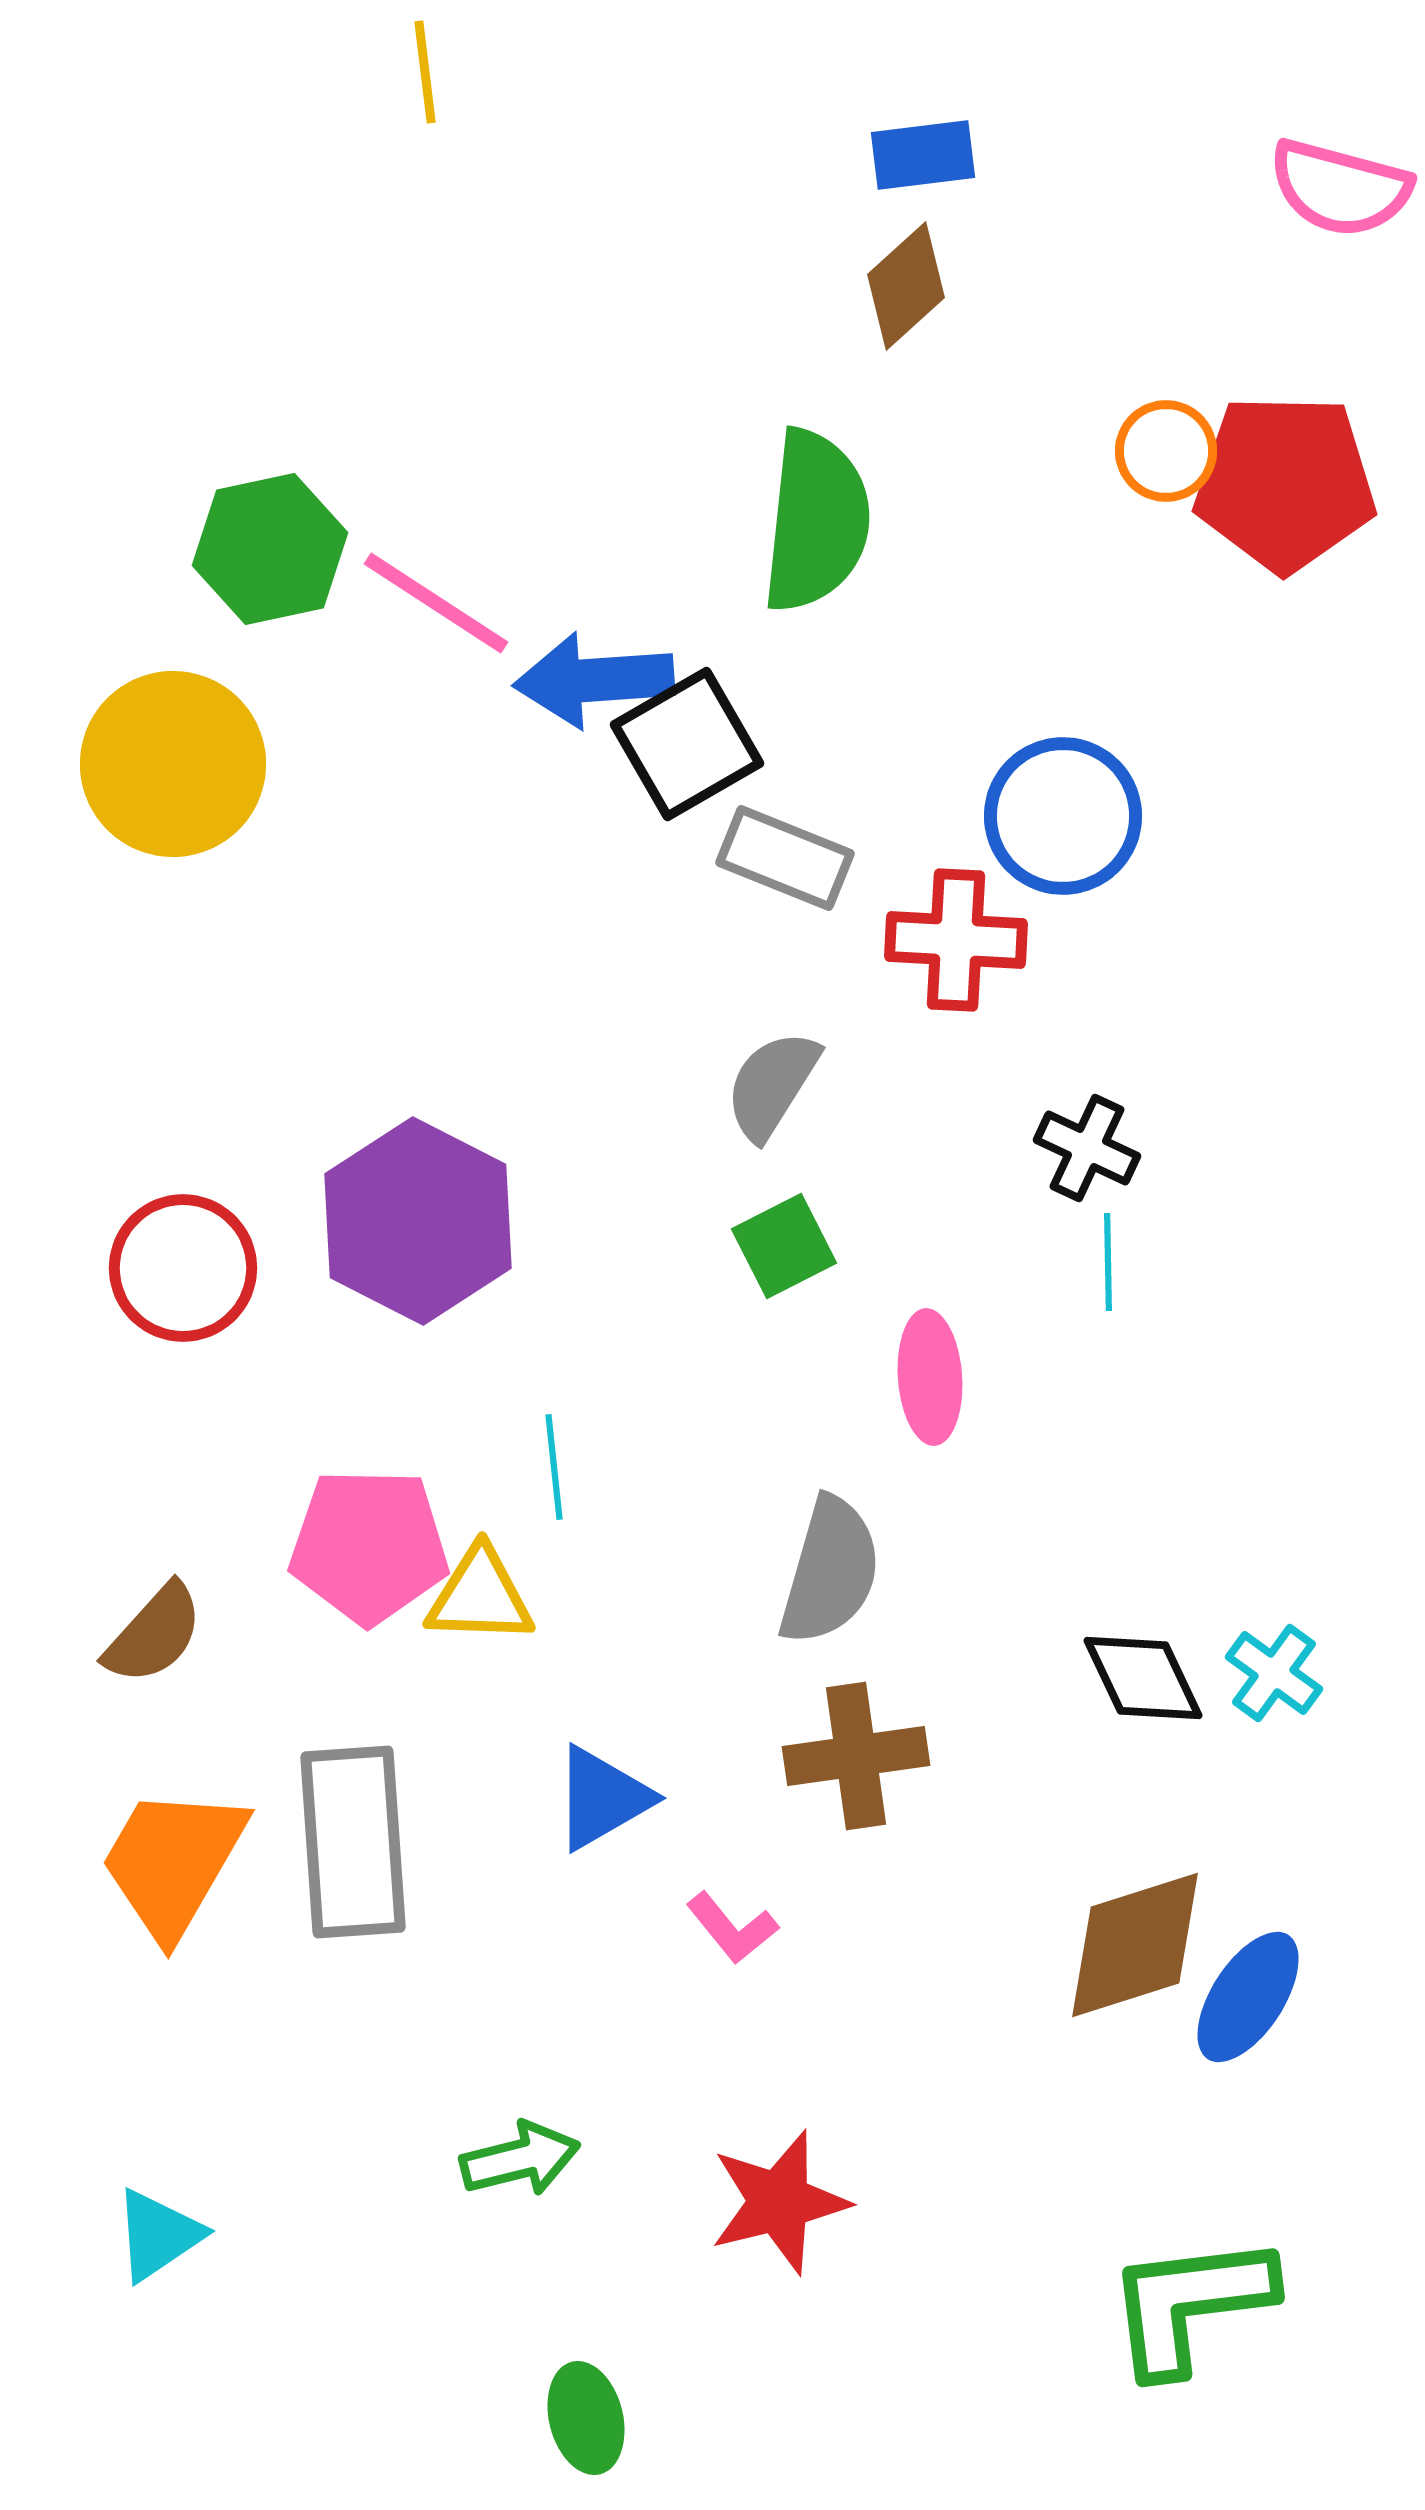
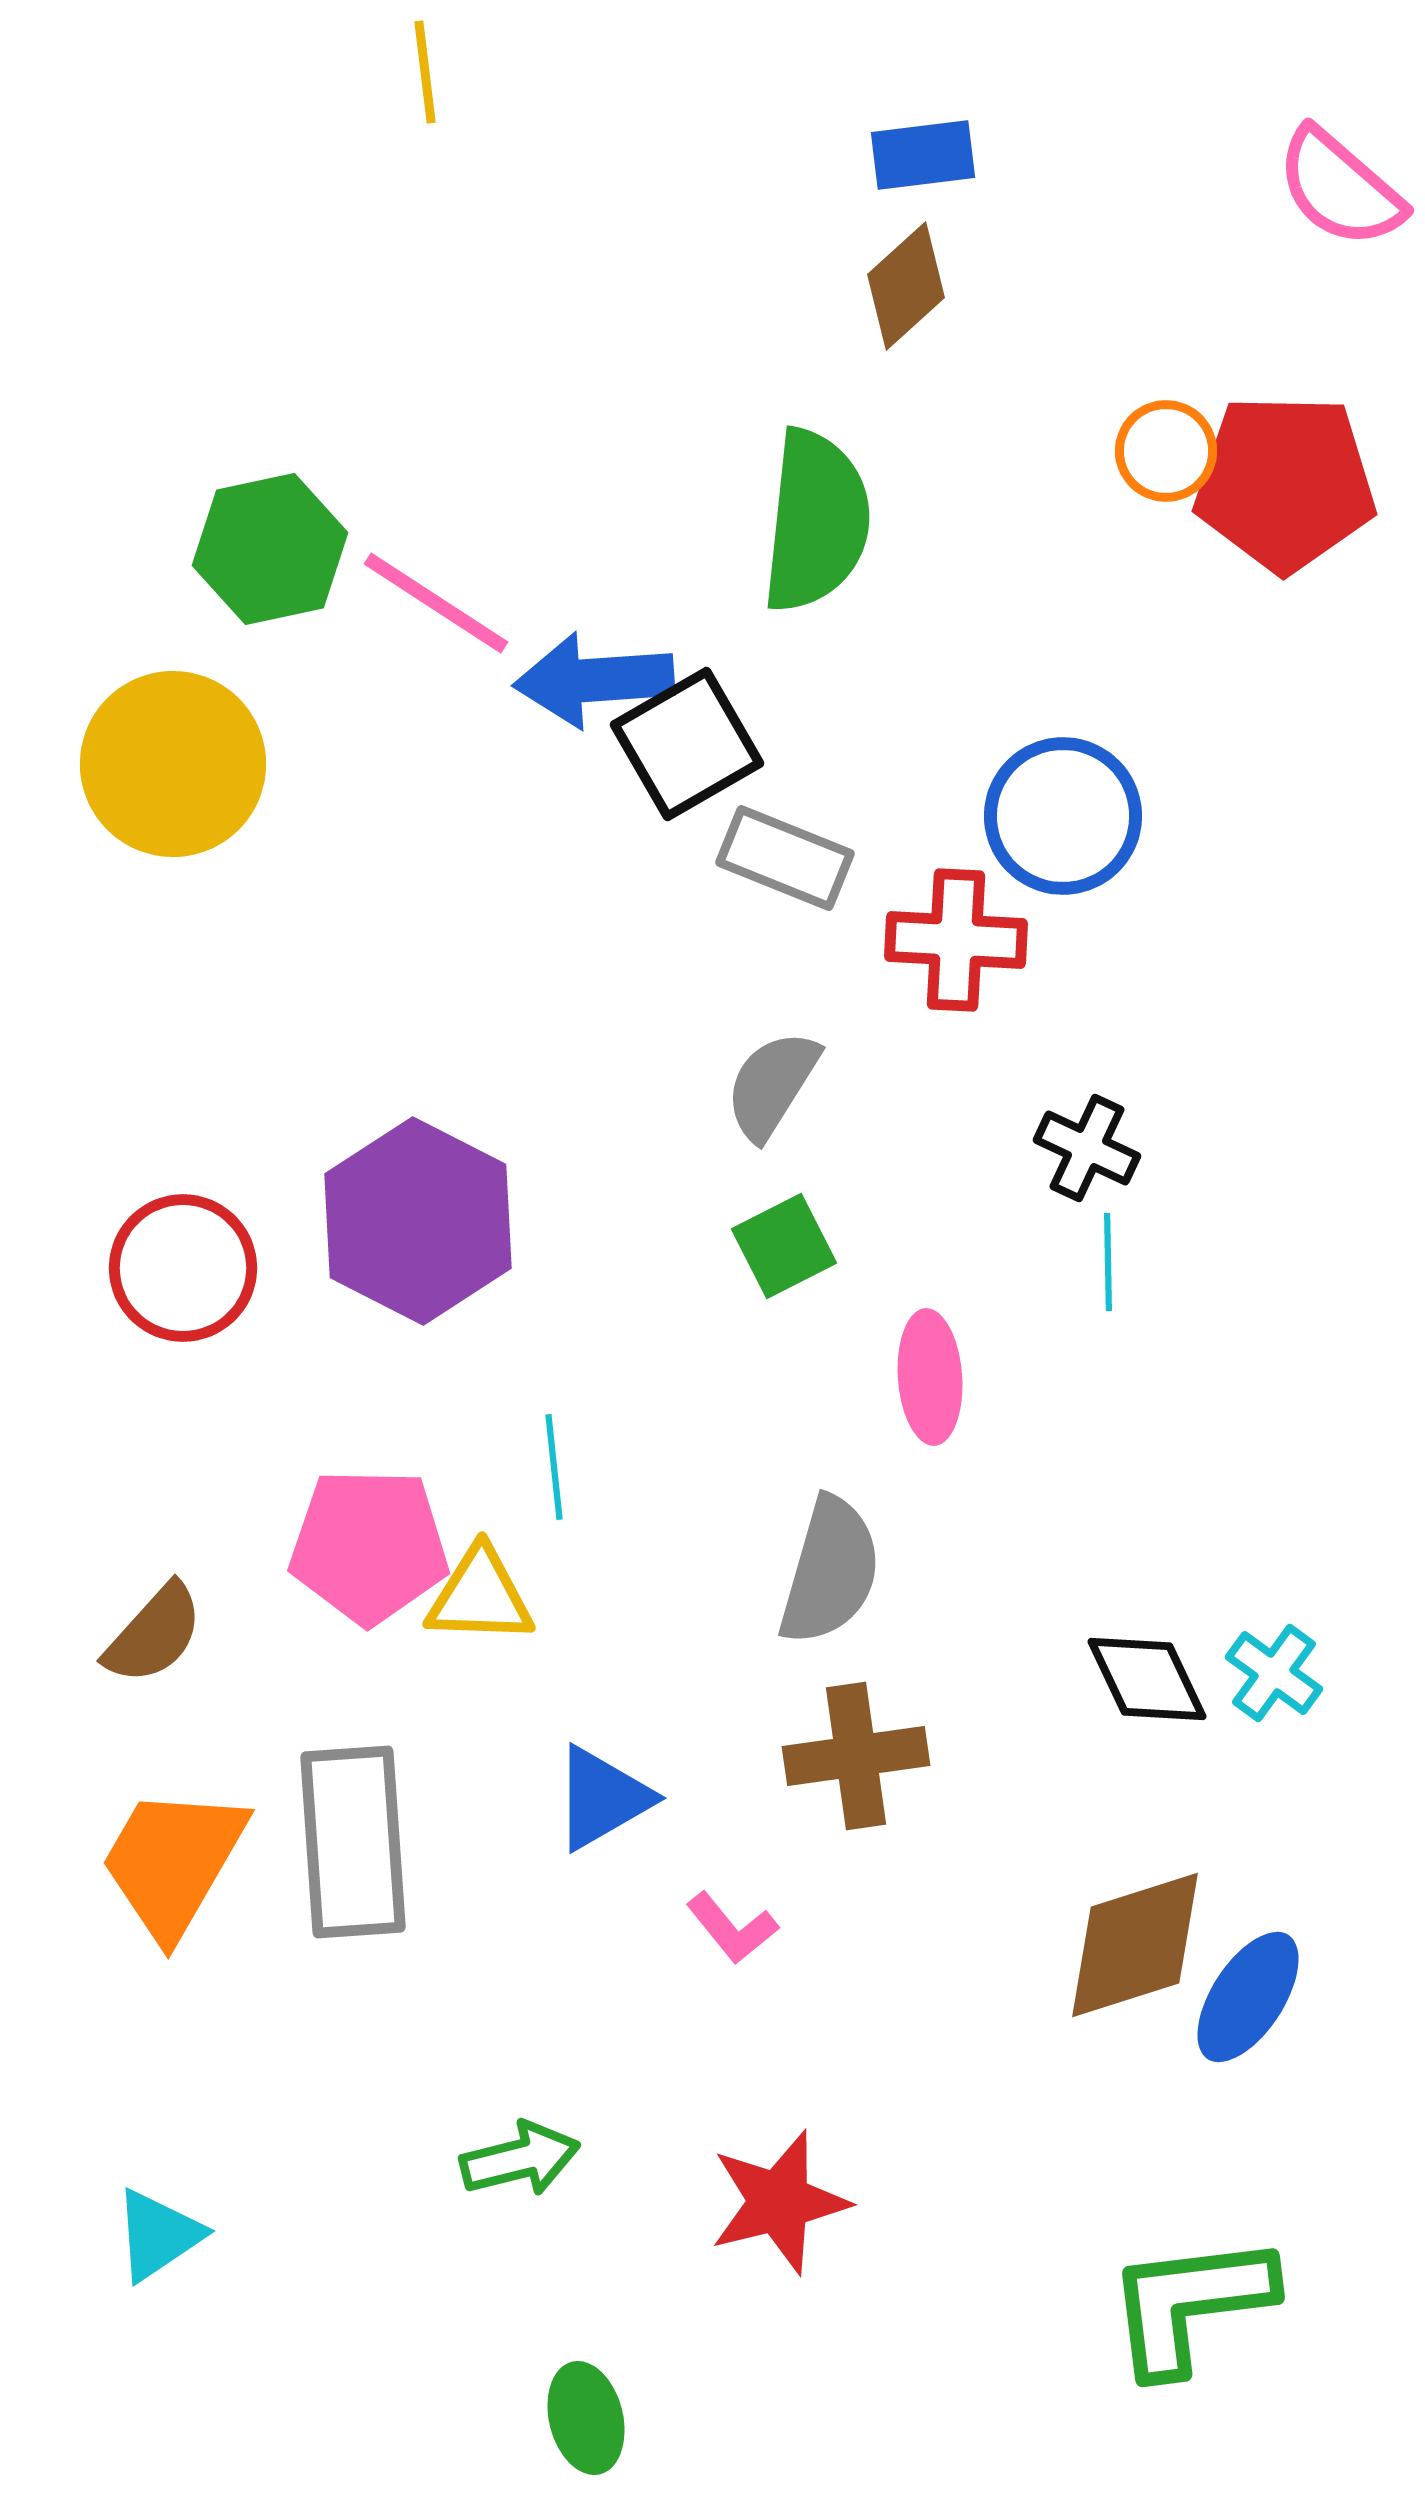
pink semicircle at (1340, 188): rotated 26 degrees clockwise
black diamond at (1143, 1678): moved 4 px right, 1 px down
